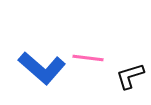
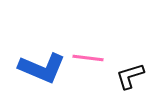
blue L-shape: rotated 18 degrees counterclockwise
